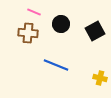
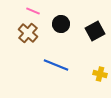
pink line: moved 1 px left, 1 px up
brown cross: rotated 36 degrees clockwise
yellow cross: moved 4 px up
